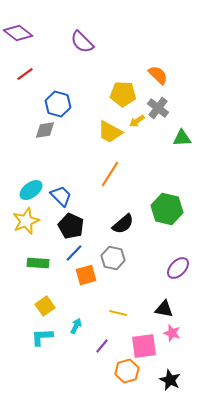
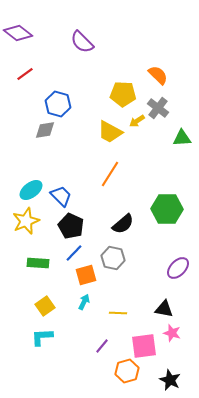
green hexagon: rotated 12 degrees counterclockwise
yellow line: rotated 12 degrees counterclockwise
cyan arrow: moved 8 px right, 24 px up
